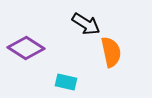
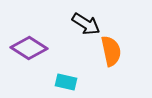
purple diamond: moved 3 px right
orange semicircle: moved 1 px up
